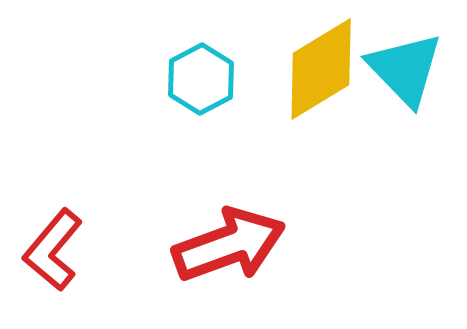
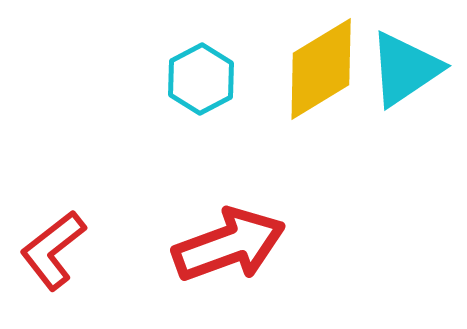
cyan triangle: rotated 40 degrees clockwise
red L-shape: rotated 12 degrees clockwise
